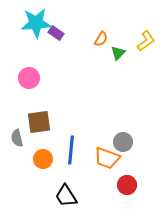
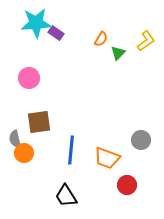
gray semicircle: moved 2 px left, 1 px down
gray circle: moved 18 px right, 2 px up
orange circle: moved 19 px left, 6 px up
